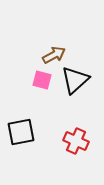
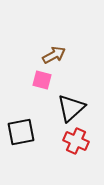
black triangle: moved 4 px left, 28 px down
